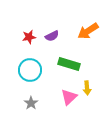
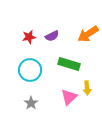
orange arrow: moved 3 px down
